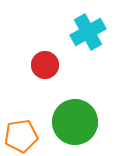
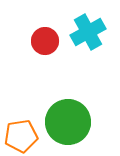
red circle: moved 24 px up
green circle: moved 7 px left
